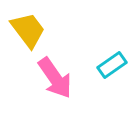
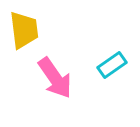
yellow trapezoid: moved 4 px left; rotated 30 degrees clockwise
